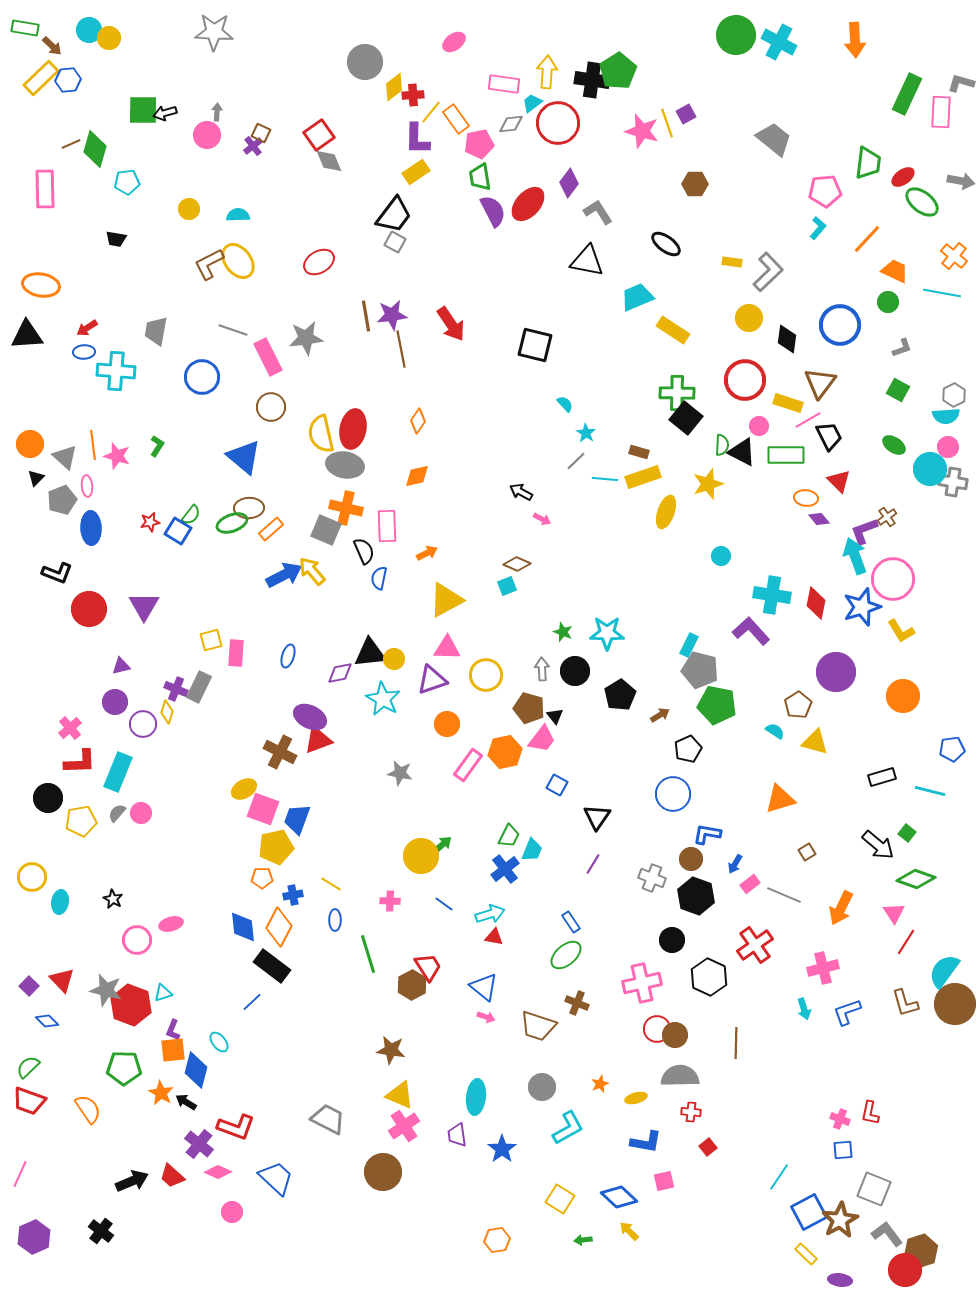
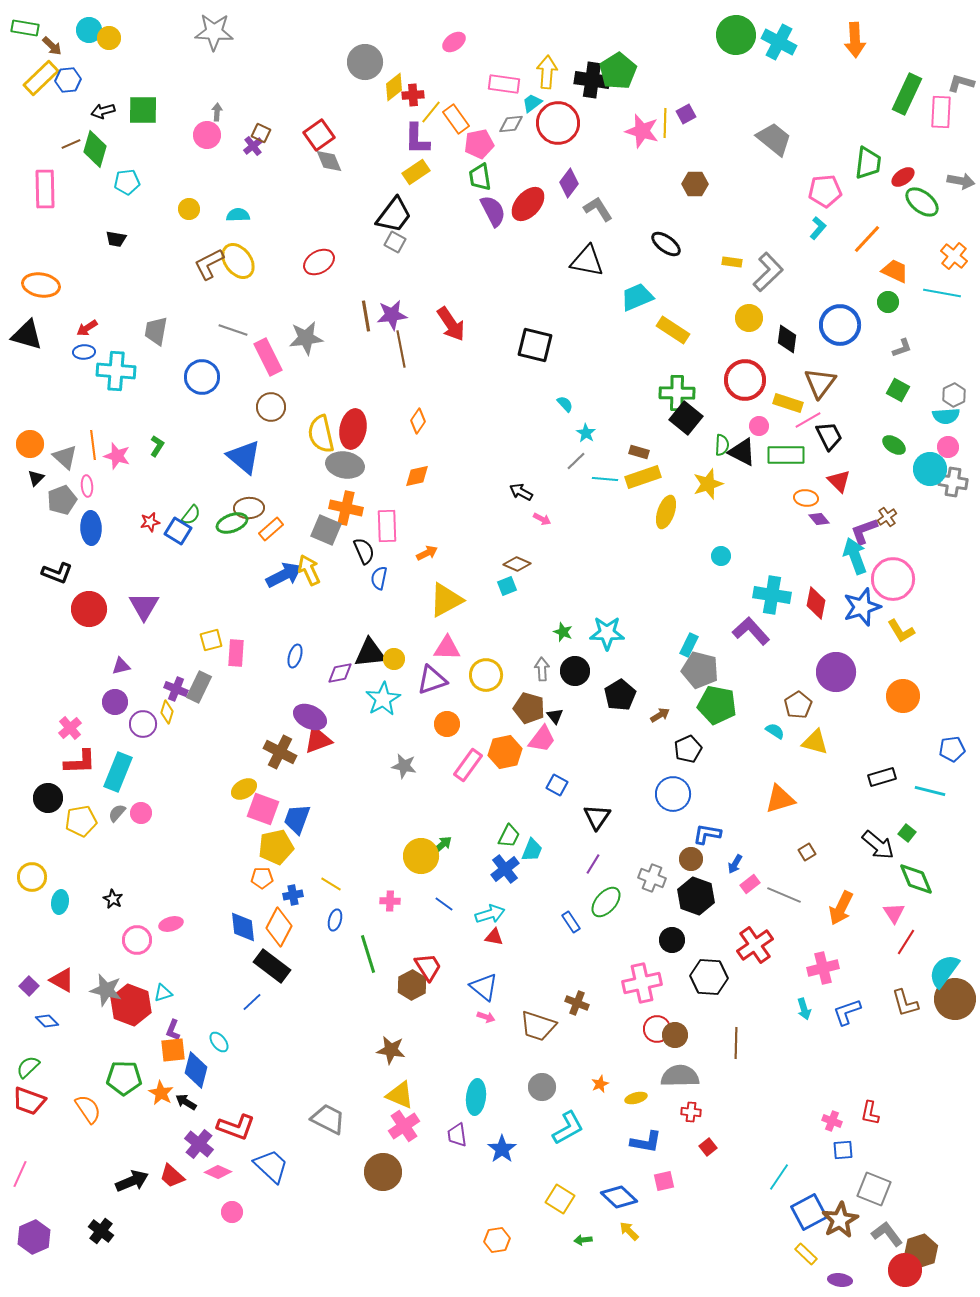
black arrow at (165, 113): moved 62 px left, 2 px up
yellow line at (667, 123): moved 2 px left; rotated 20 degrees clockwise
gray L-shape at (598, 212): moved 3 px up
black triangle at (27, 335): rotated 20 degrees clockwise
yellow arrow at (312, 571): moved 3 px left, 1 px up; rotated 16 degrees clockwise
blue ellipse at (288, 656): moved 7 px right
cyan star at (383, 699): rotated 12 degrees clockwise
gray star at (400, 773): moved 4 px right, 7 px up
green diamond at (916, 879): rotated 48 degrees clockwise
blue ellipse at (335, 920): rotated 15 degrees clockwise
green ellipse at (566, 955): moved 40 px right, 53 px up; rotated 8 degrees counterclockwise
black hexagon at (709, 977): rotated 21 degrees counterclockwise
red triangle at (62, 980): rotated 16 degrees counterclockwise
brown circle at (955, 1004): moved 5 px up
green pentagon at (124, 1068): moved 10 px down
pink cross at (840, 1119): moved 8 px left, 2 px down
blue trapezoid at (276, 1178): moved 5 px left, 12 px up
